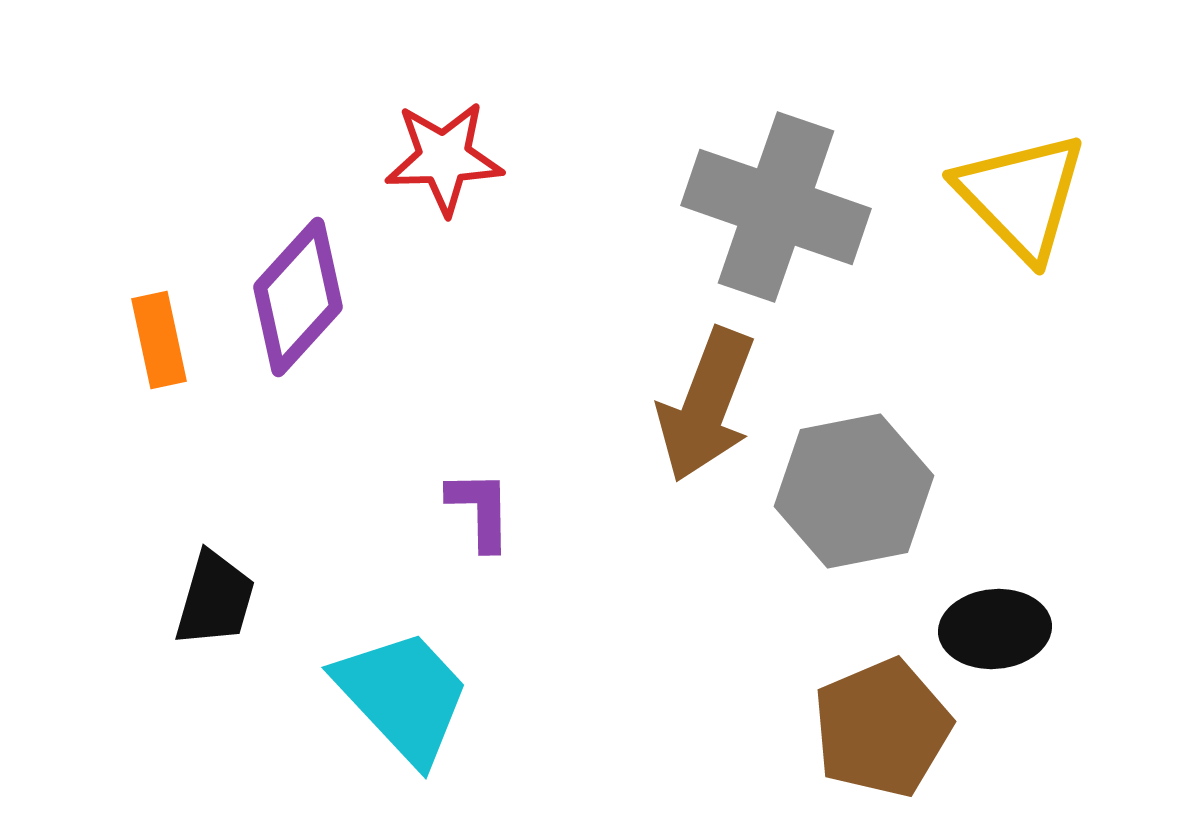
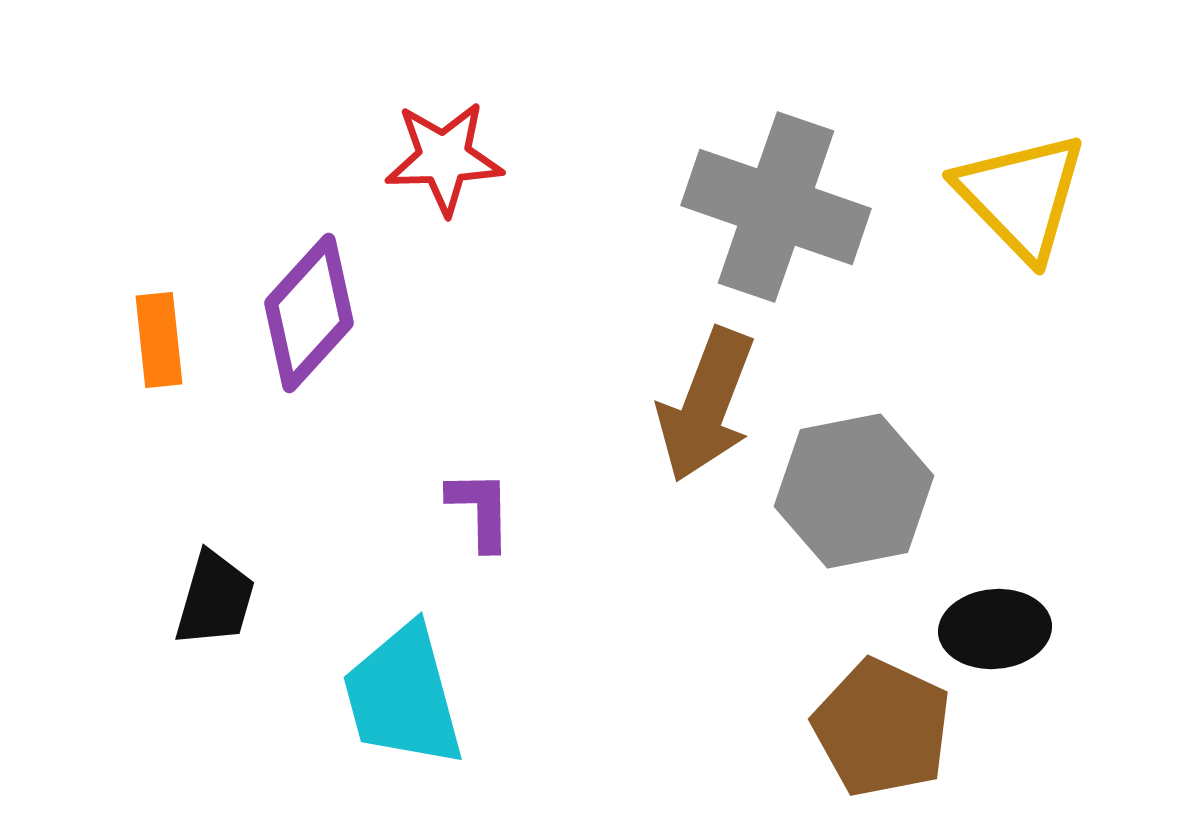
purple diamond: moved 11 px right, 16 px down
orange rectangle: rotated 6 degrees clockwise
cyan trapezoid: rotated 152 degrees counterclockwise
brown pentagon: rotated 24 degrees counterclockwise
